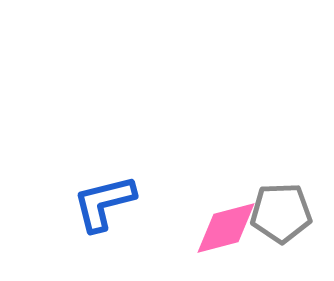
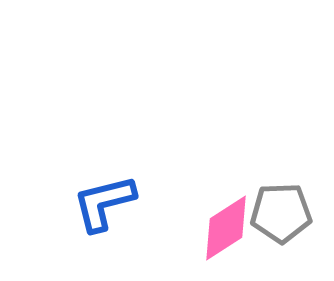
pink diamond: rotated 18 degrees counterclockwise
